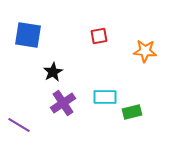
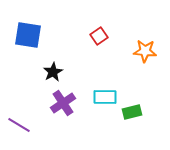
red square: rotated 24 degrees counterclockwise
